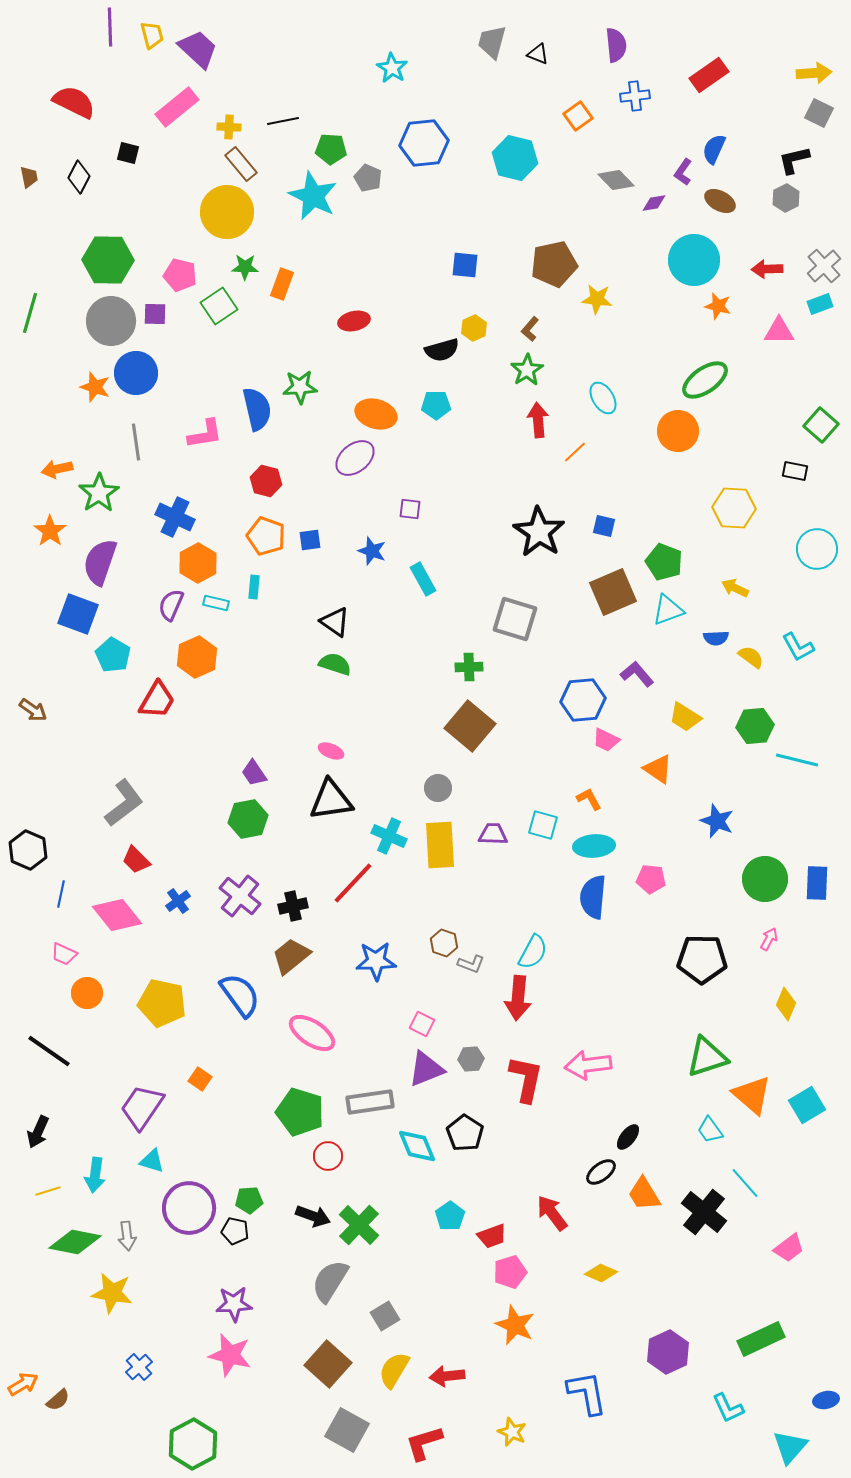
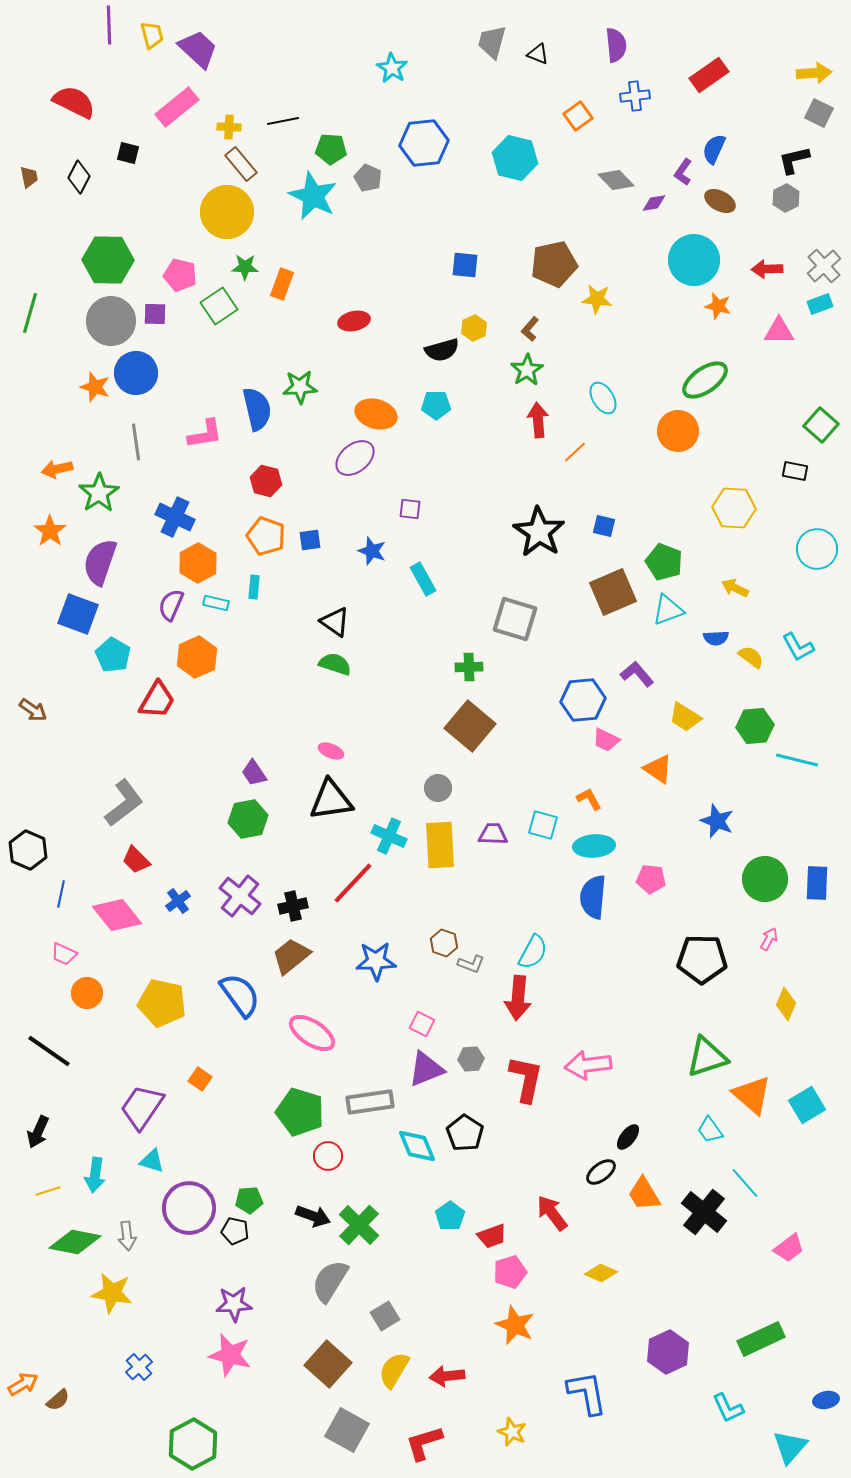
purple line at (110, 27): moved 1 px left, 2 px up
